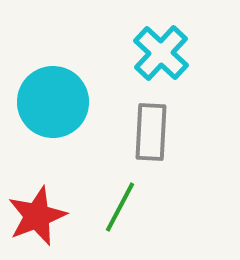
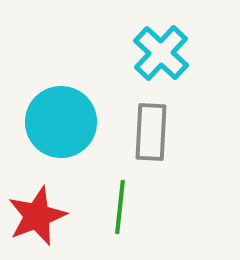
cyan circle: moved 8 px right, 20 px down
green line: rotated 22 degrees counterclockwise
